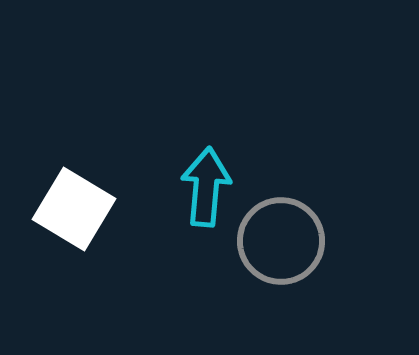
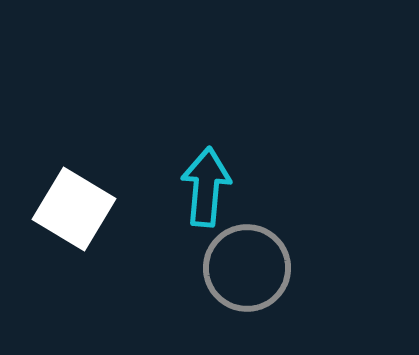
gray circle: moved 34 px left, 27 px down
